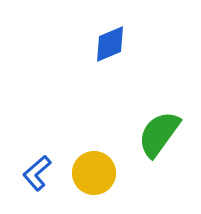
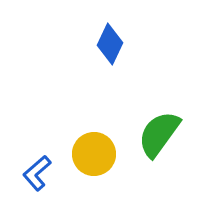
blue diamond: rotated 42 degrees counterclockwise
yellow circle: moved 19 px up
